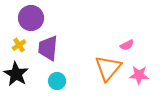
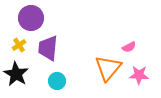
pink semicircle: moved 2 px right, 2 px down
